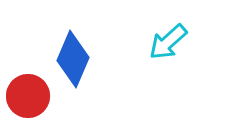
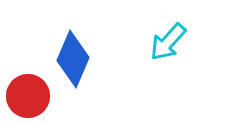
cyan arrow: rotated 6 degrees counterclockwise
